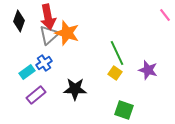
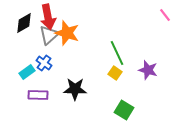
black diamond: moved 5 px right, 2 px down; rotated 40 degrees clockwise
blue cross: rotated 21 degrees counterclockwise
purple rectangle: moved 2 px right; rotated 42 degrees clockwise
green square: rotated 12 degrees clockwise
